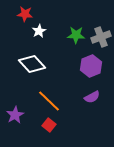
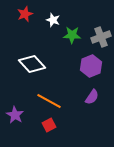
red star: rotated 28 degrees counterclockwise
white star: moved 14 px right, 11 px up; rotated 24 degrees counterclockwise
green star: moved 4 px left
purple semicircle: rotated 28 degrees counterclockwise
orange line: rotated 15 degrees counterclockwise
purple star: rotated 12 degrees counterclockwise
red square: rotated 24 degrees clockwise
